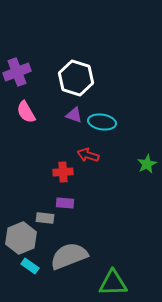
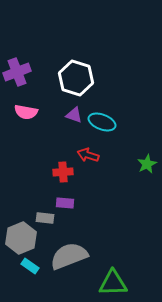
pink semicircle: rotated 50 degrees counterclockwise
cyan ellipse: rotated 12 degrees clockwise
